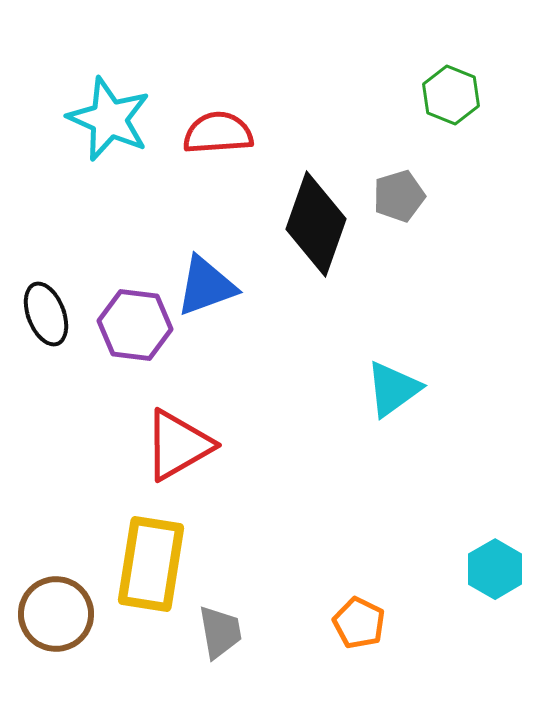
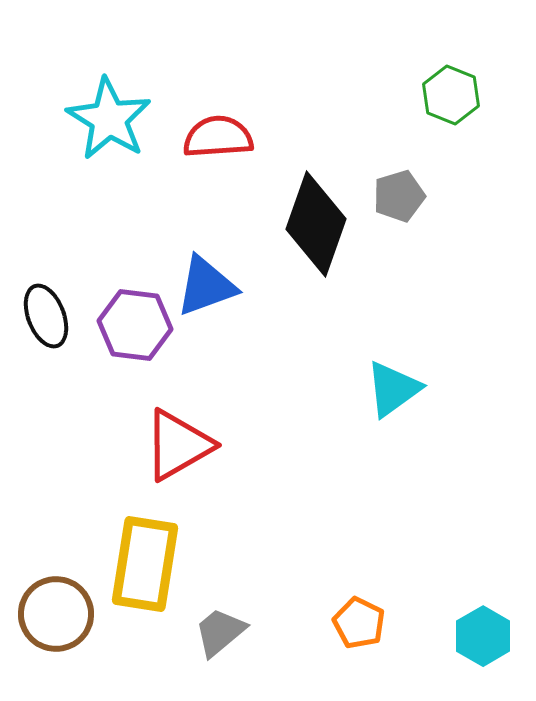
cyan star: rotated 8 degrees clockwise
red semicircle: moved 4 px down
black ellipse: moved 2 px down
yellow rectangle: moved 6 px left
cyan hexagon: moved 12 px left, 67 px down
gray trapezoid: rotated 120 degrees counterclockwise
